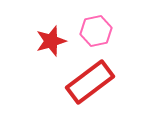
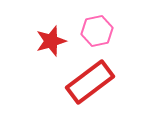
pink hexagon: moved 1 px right
